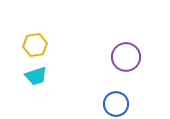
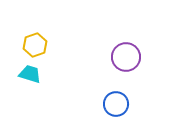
yellow hexagon: rotated 10 degrees counterclockwise
cyan trapezoid: moved 6 px left, 2 px up; rotated 145 degrees counterclockwise
